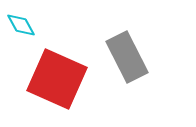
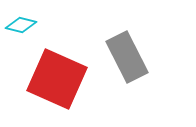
cyan diamond: rotated 48 degrees counterclockwise
